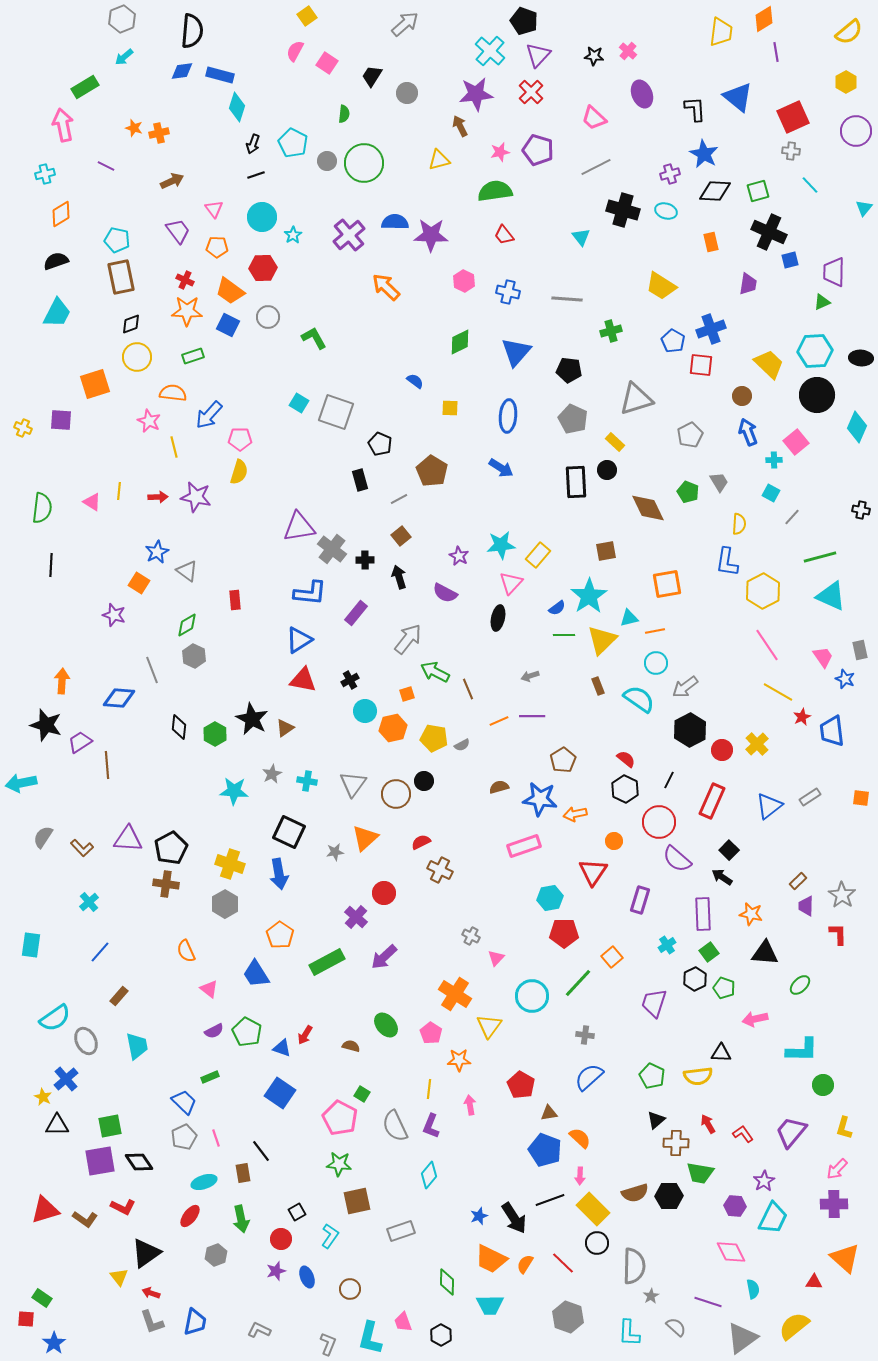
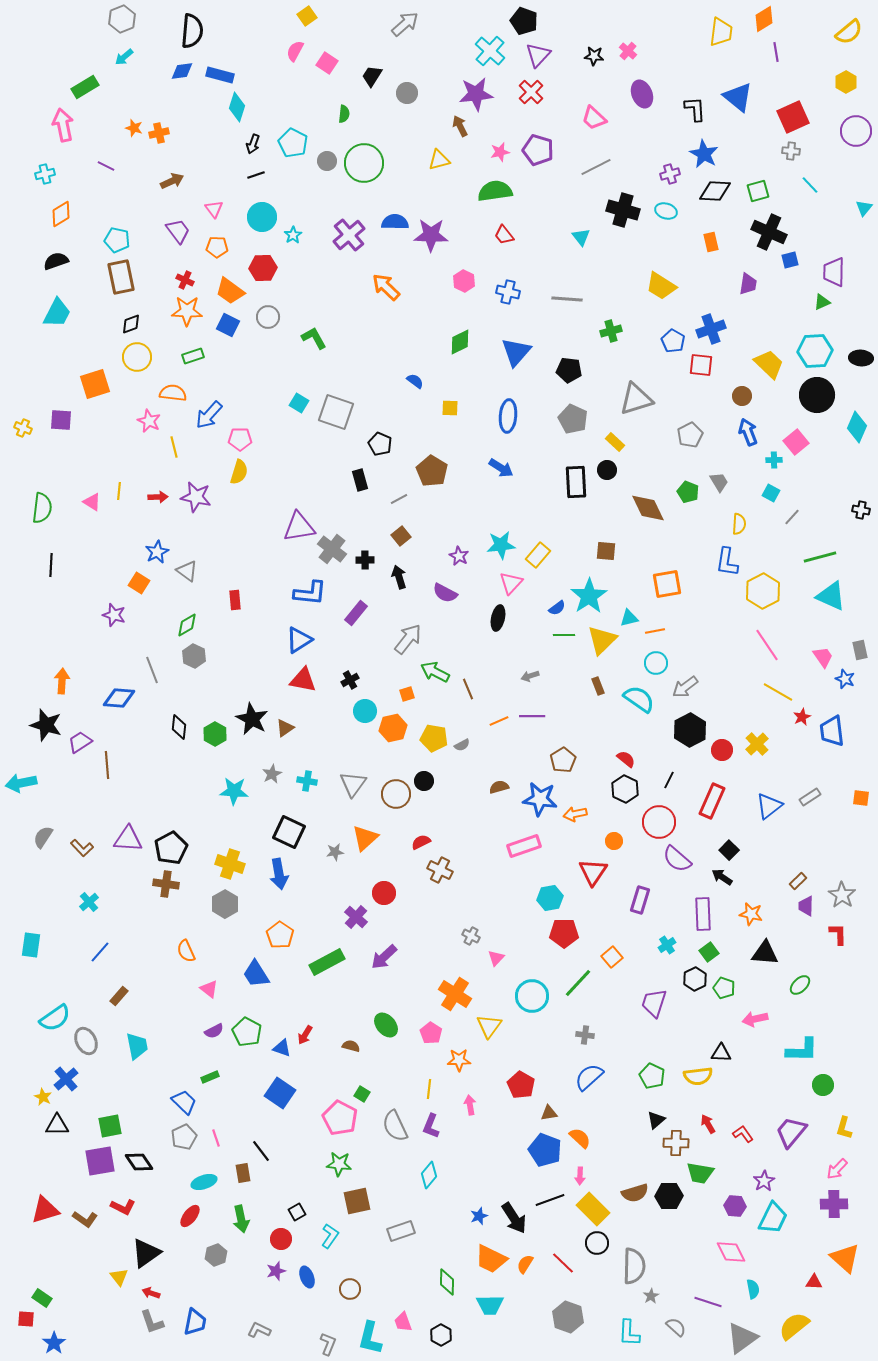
brown square at (606, 551): rotated 15 degrees clockwise
